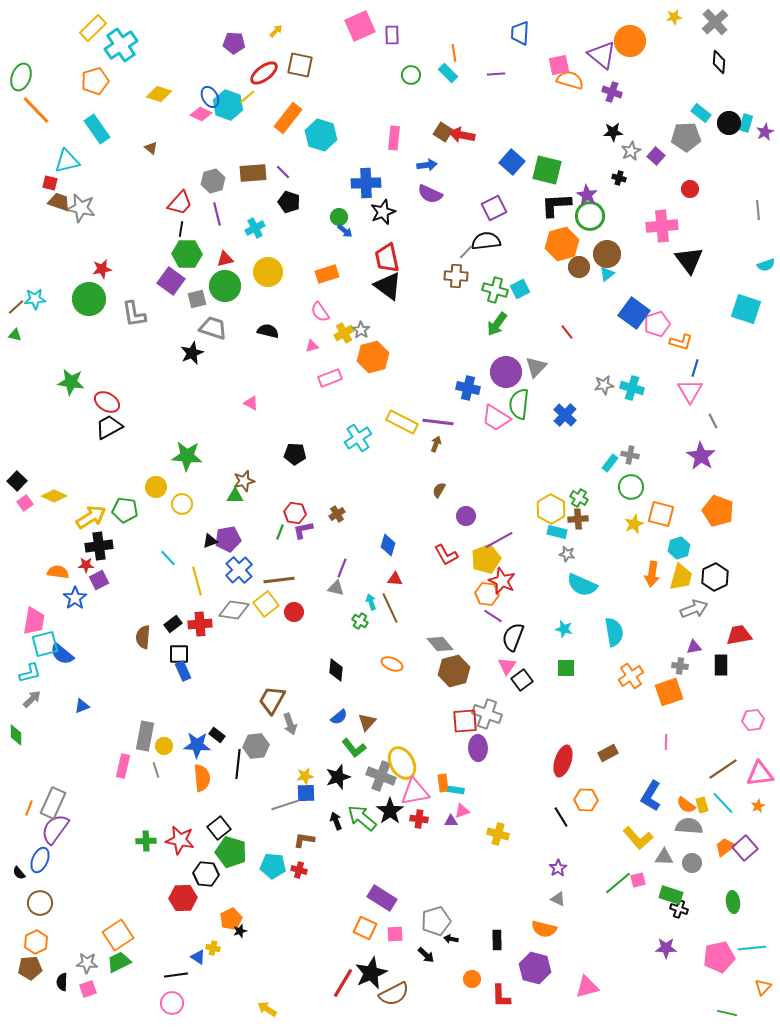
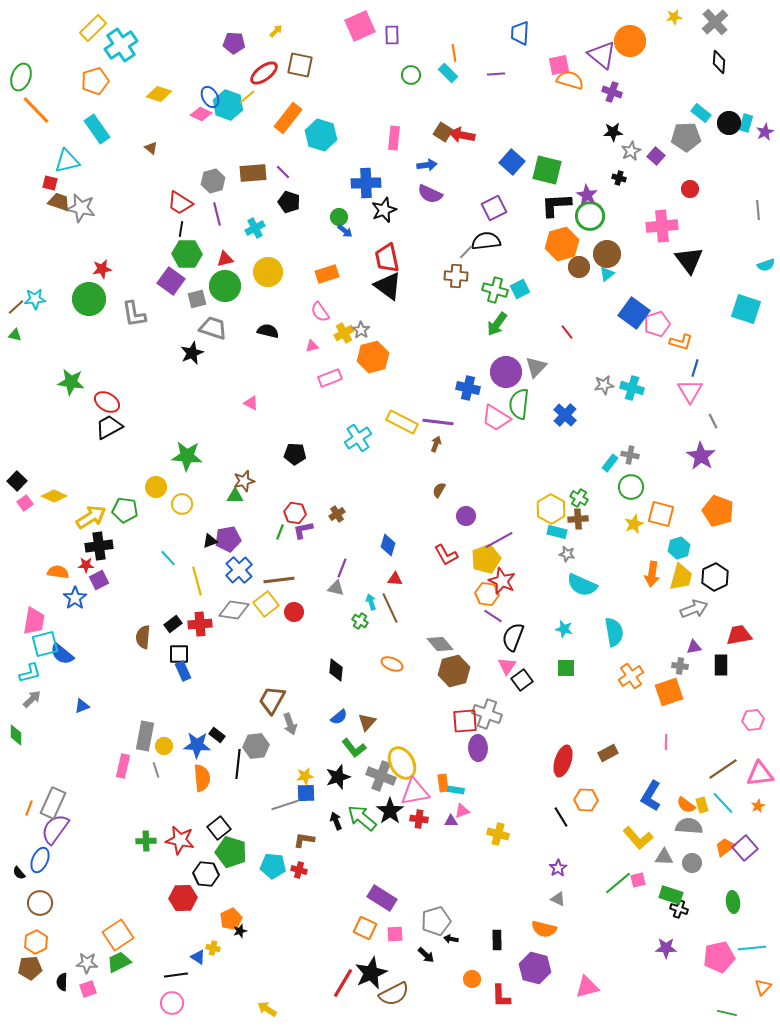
red trapezoid at (180, 203): rotated 80 degrees clockwise
black star at (383, 212): moved 1 px right, 2 px up
